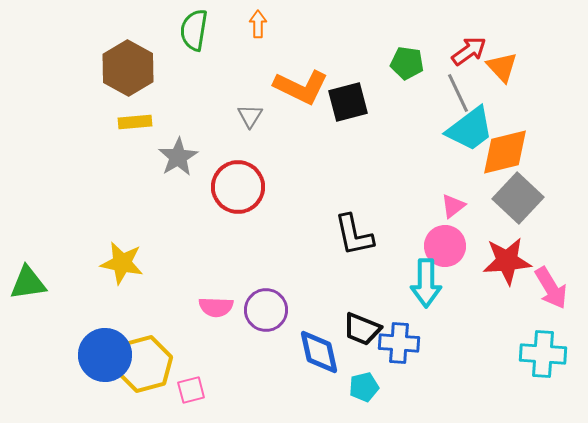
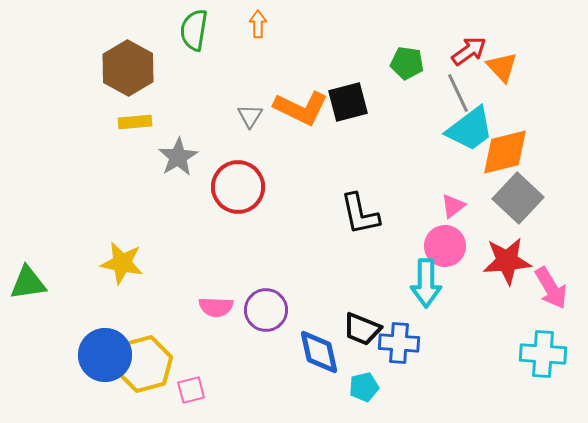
orange L-shape: moved 21 px down
black L-shape: moved 6 px right, 21 px up
